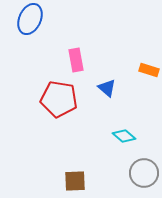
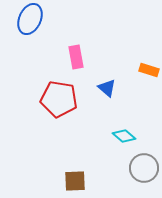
pink rectangle: moved 3 px up
gray circle: moved 5 px up
